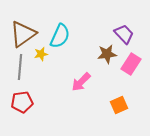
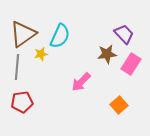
gray line: moved 3 px left
orange square: rotated 18 degrees counterclockwise
